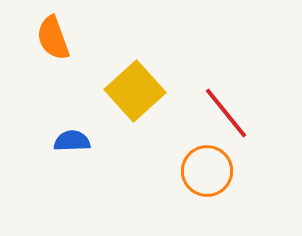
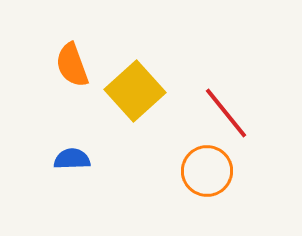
orange semicircle: moved 19 px right, 27 px down
blue semicircle: moved 18 px down
